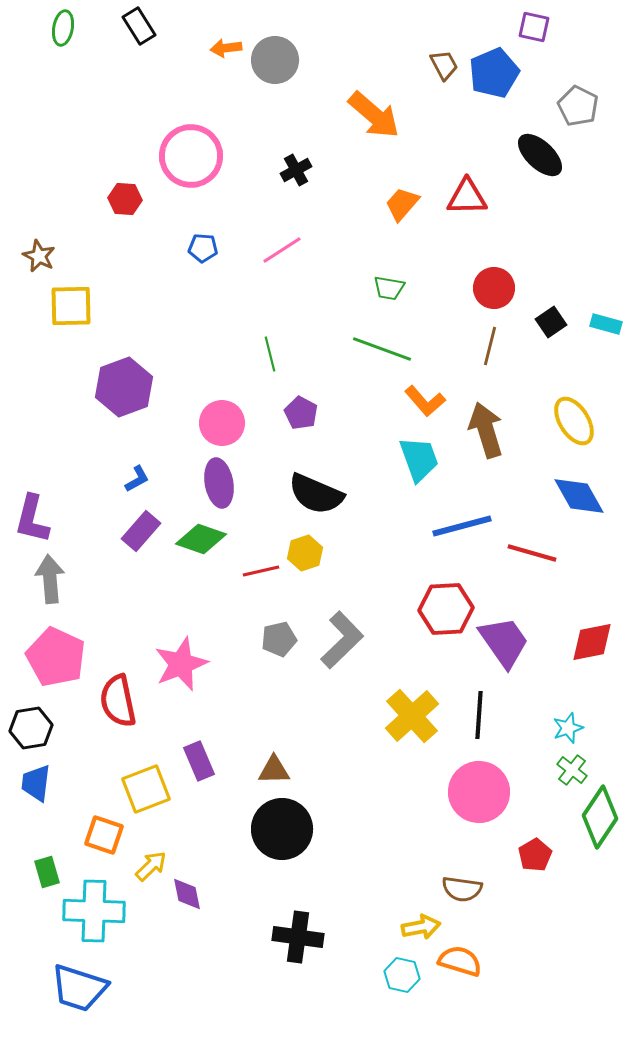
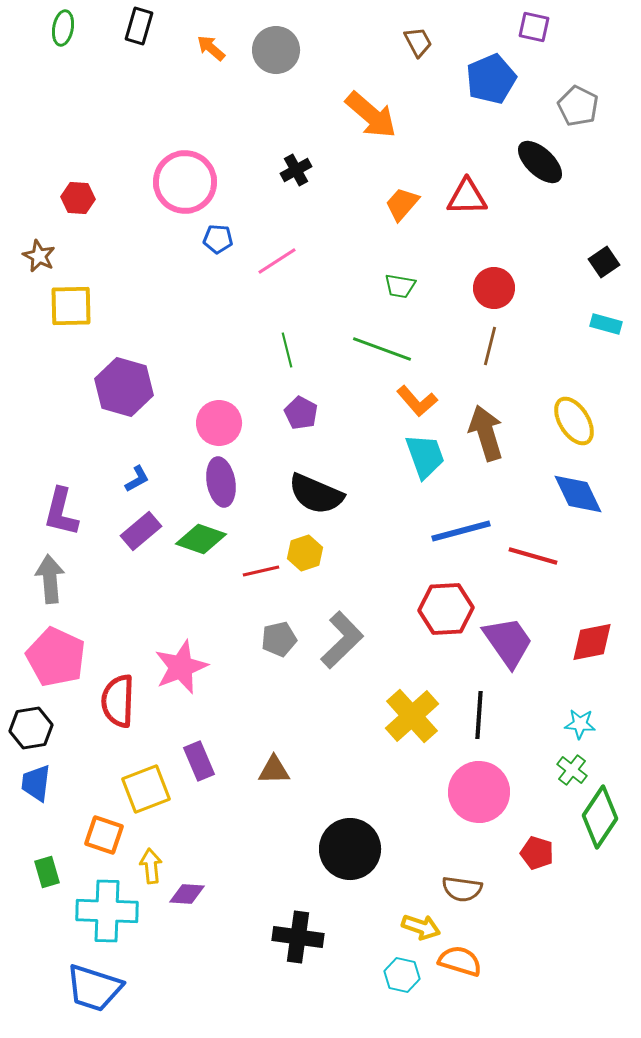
black rectangle at (139, 26): rotated 48 degrees clockwise
orange arrow at (226, 48): moved 15 px left; rotated 48 degrees clockwise
gray circle at (275, 60): moved 1 px right, 10 px up
brown trapezoid at (444, 65): moved 26 px left, 23 px up
blue pentagon at (494, 73): moved 3 px left, 6 px down
orange arrow at (374, 115): moved 3 px left
black ellipse at (540, 155): moved 7 px down
pink circle at (191, 156): moved 6 px left, 26 px down
red hexagon at (125, 199): moved 47 px left, 1 px up
blue pentagon at (203, 248): moved 15 px right, 9 px up
pink line at (282, 250): moved 5 px left, 11 px down
green trapezoid at (389, 288): moved 11 px right, 2 px up
black square at (551, 322): moved 53 px right, 60 px up
green line at (270, 354): moved 17 px right, 4 px up
purple hexagon at (124, 387): rotated 24 degrees counterclockwise
orange L-shape at (425, 401): moved 8 px left
pink circle at (222, 423): moved 3 px left
brown arrow at (486, 430): moved 3 px down
cyan trapezoid at (419, 459): moved 6 px right, 3 px up
purple ellipse at (219, 483): moved 2 px right, 1 px up
blue diamond at (579, 496): moved 1 px left, 2 px up; rotated 4 degrees clockwise
purple L-shape at (32, 519): moved 29 px right, 7 px up
blue line at (462, 526): moved 1 px left, 5 px down
purple rectangle at (141, 531): rotated 9 degrees clockwise
red line at (532, 553): moved 1 px right, 3 px down
purple trapezoid at (504, 642): moved 4 px right
pink star at (181, 664): moved 3 px down
red semicircle at (118, 701): rotated 14 degrees clockwise
cyan star at (568, 728): moved 12 px right, 4 px up; rotated 24 degrees clockwise
black circle at (282, 829): moved 68 px right, 20 px down
red pentagon at (535, 855): moved 2 px right, 2 px up; rotated 24 degrees counterclockwise
yellow arrow at (151, 866): rotated 52 degrees counterclockwise
purple diamond at (187, 894): rotated 75 degrees counterclockwise
cyan cross at (94, 911): moved 13 px right
yellow arrow at (421, 927): rotated 30 degrees clockwise
blue trapezoid at (79, 988): moved 15 px right
